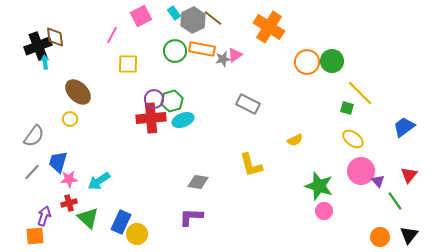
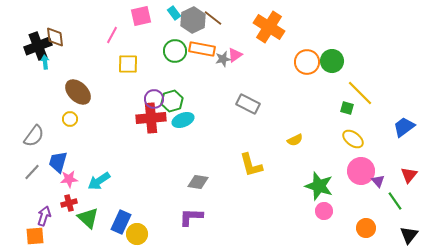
pink square at (141, 16): rotated 15 degrees clockwise
orange circle at (380, 237): moved 14 px left, 9 px up
